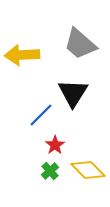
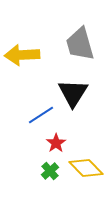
gray trapezoid: rotated 33 degrees clockwise
blue line: rotated 12 degrees clockwise
red star: moved 1 px right, 2 px up
yellow diamond: moved 2 px left, 2 px up
